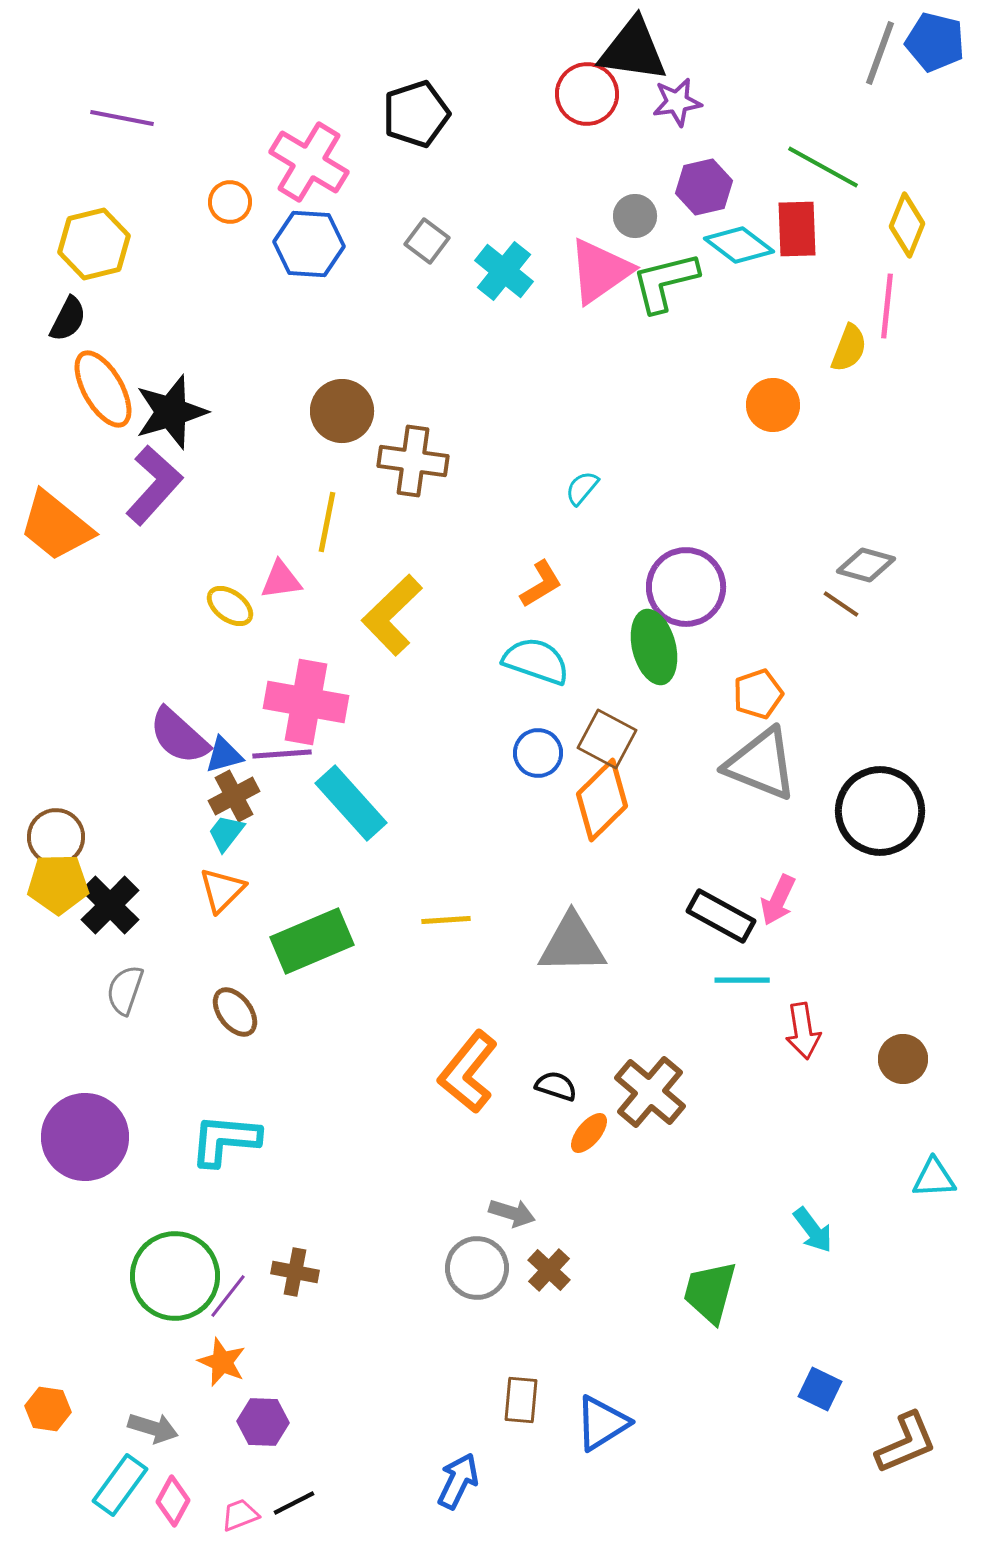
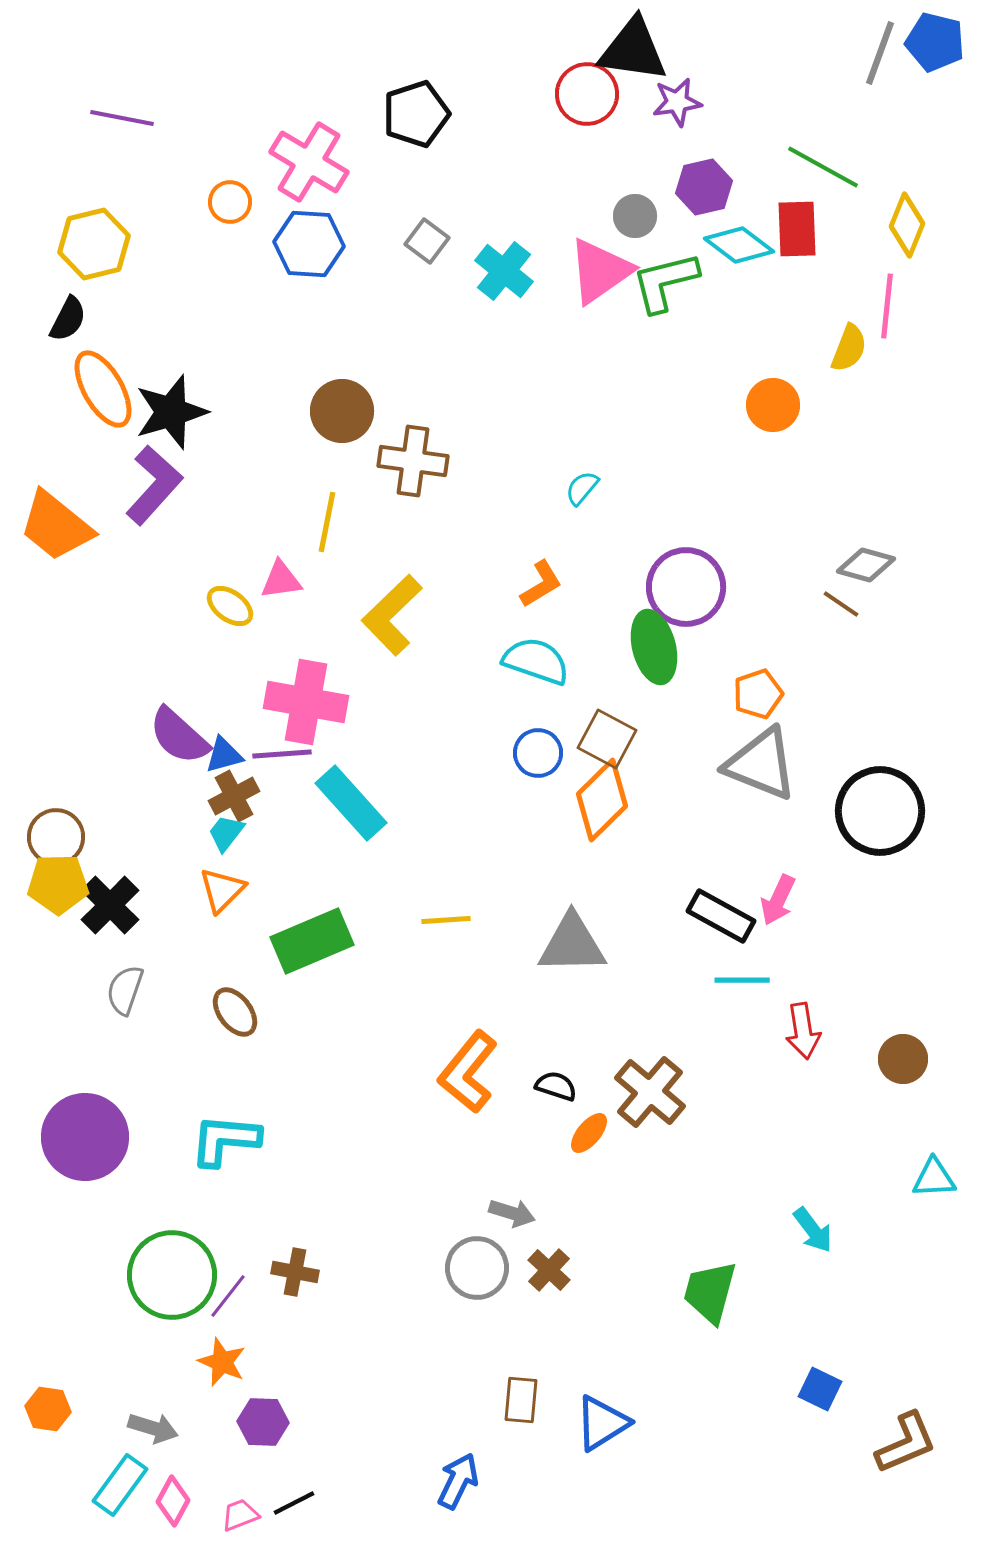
green circle at (175, 1276): moved 3 px left, 1 px up
